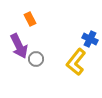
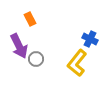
yellow L-shape: moved 1 px right, 1 px down
